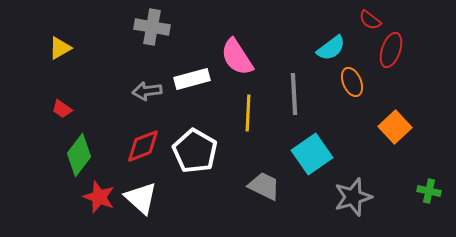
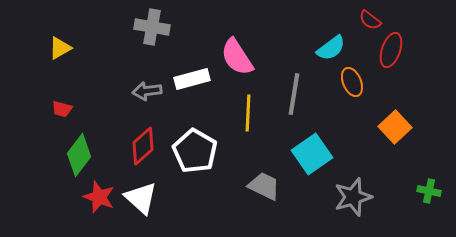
gray line: rotated 12 degrees clockwise
red trapezoid: rotated 20 degrees counterclockwise
red diamond: rotated 21 degrees counterclockwise
